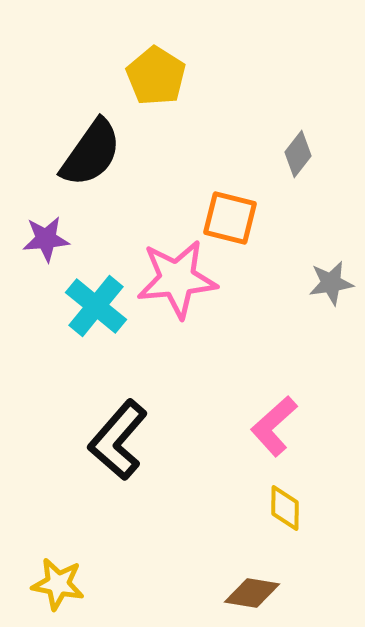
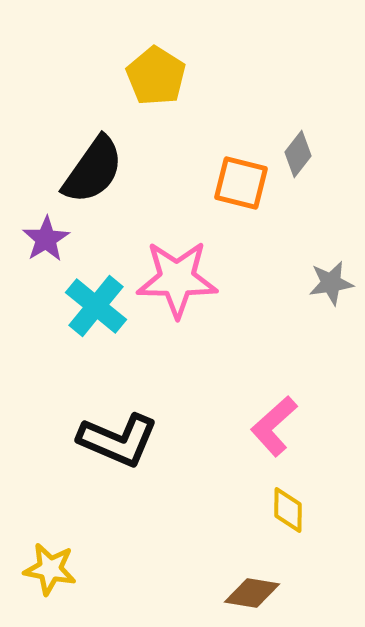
black semicircle: moved 2 px right, 17 px down
orange square: moved 11 px right, 35 px up
purple star: rotated 27 degrees counterclockwise
pink star: rotated 6 degrees clockwise
black L-shape: rotated 108 degrees counterclockwise
yellow diamond: moved 3 px right, 2 px down
yellow star: moved 8 px left, 15 px up
